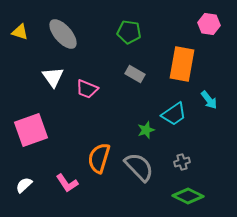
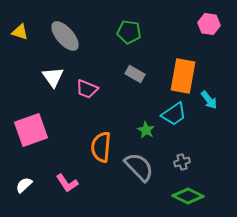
gray ellipse: moved 2 px right, 2 px down
orange rectangle: moved 1 px right, 12 px down
green star: rotated 24 degrees counterclockwise
orange semicircle: moved 2 px right, 11 px up; rotated 12 degrees counterclockwise
